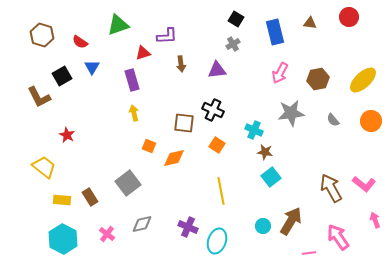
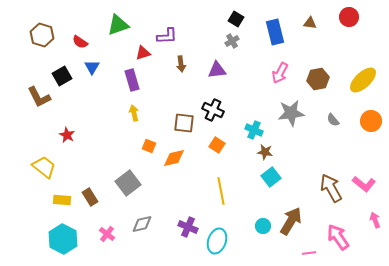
gray cross at (233, 44): moved 1 px left, 3 px up
